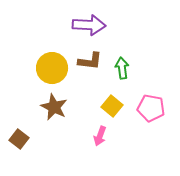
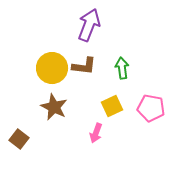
purple arrow: rotated 72 degrees counterclockwise
brown L-shape: moved 6 px left, 5 px down
yellow square: rotated 25 degrees clockwise
pink arrow: moved 4 px left, 3 px up
